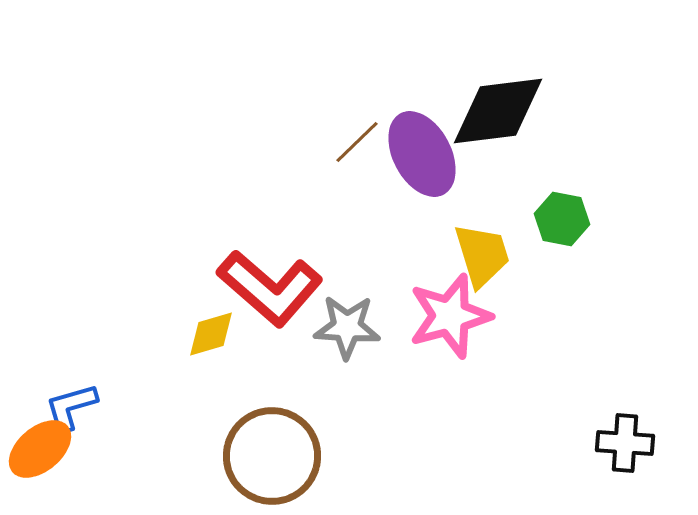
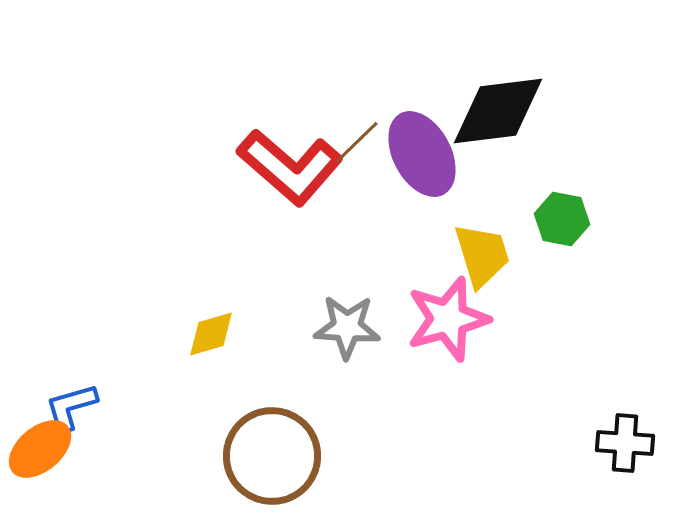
red L-shape: moved 20 px right, 121 px up
pink star: moved 2 px left, 3 px down
